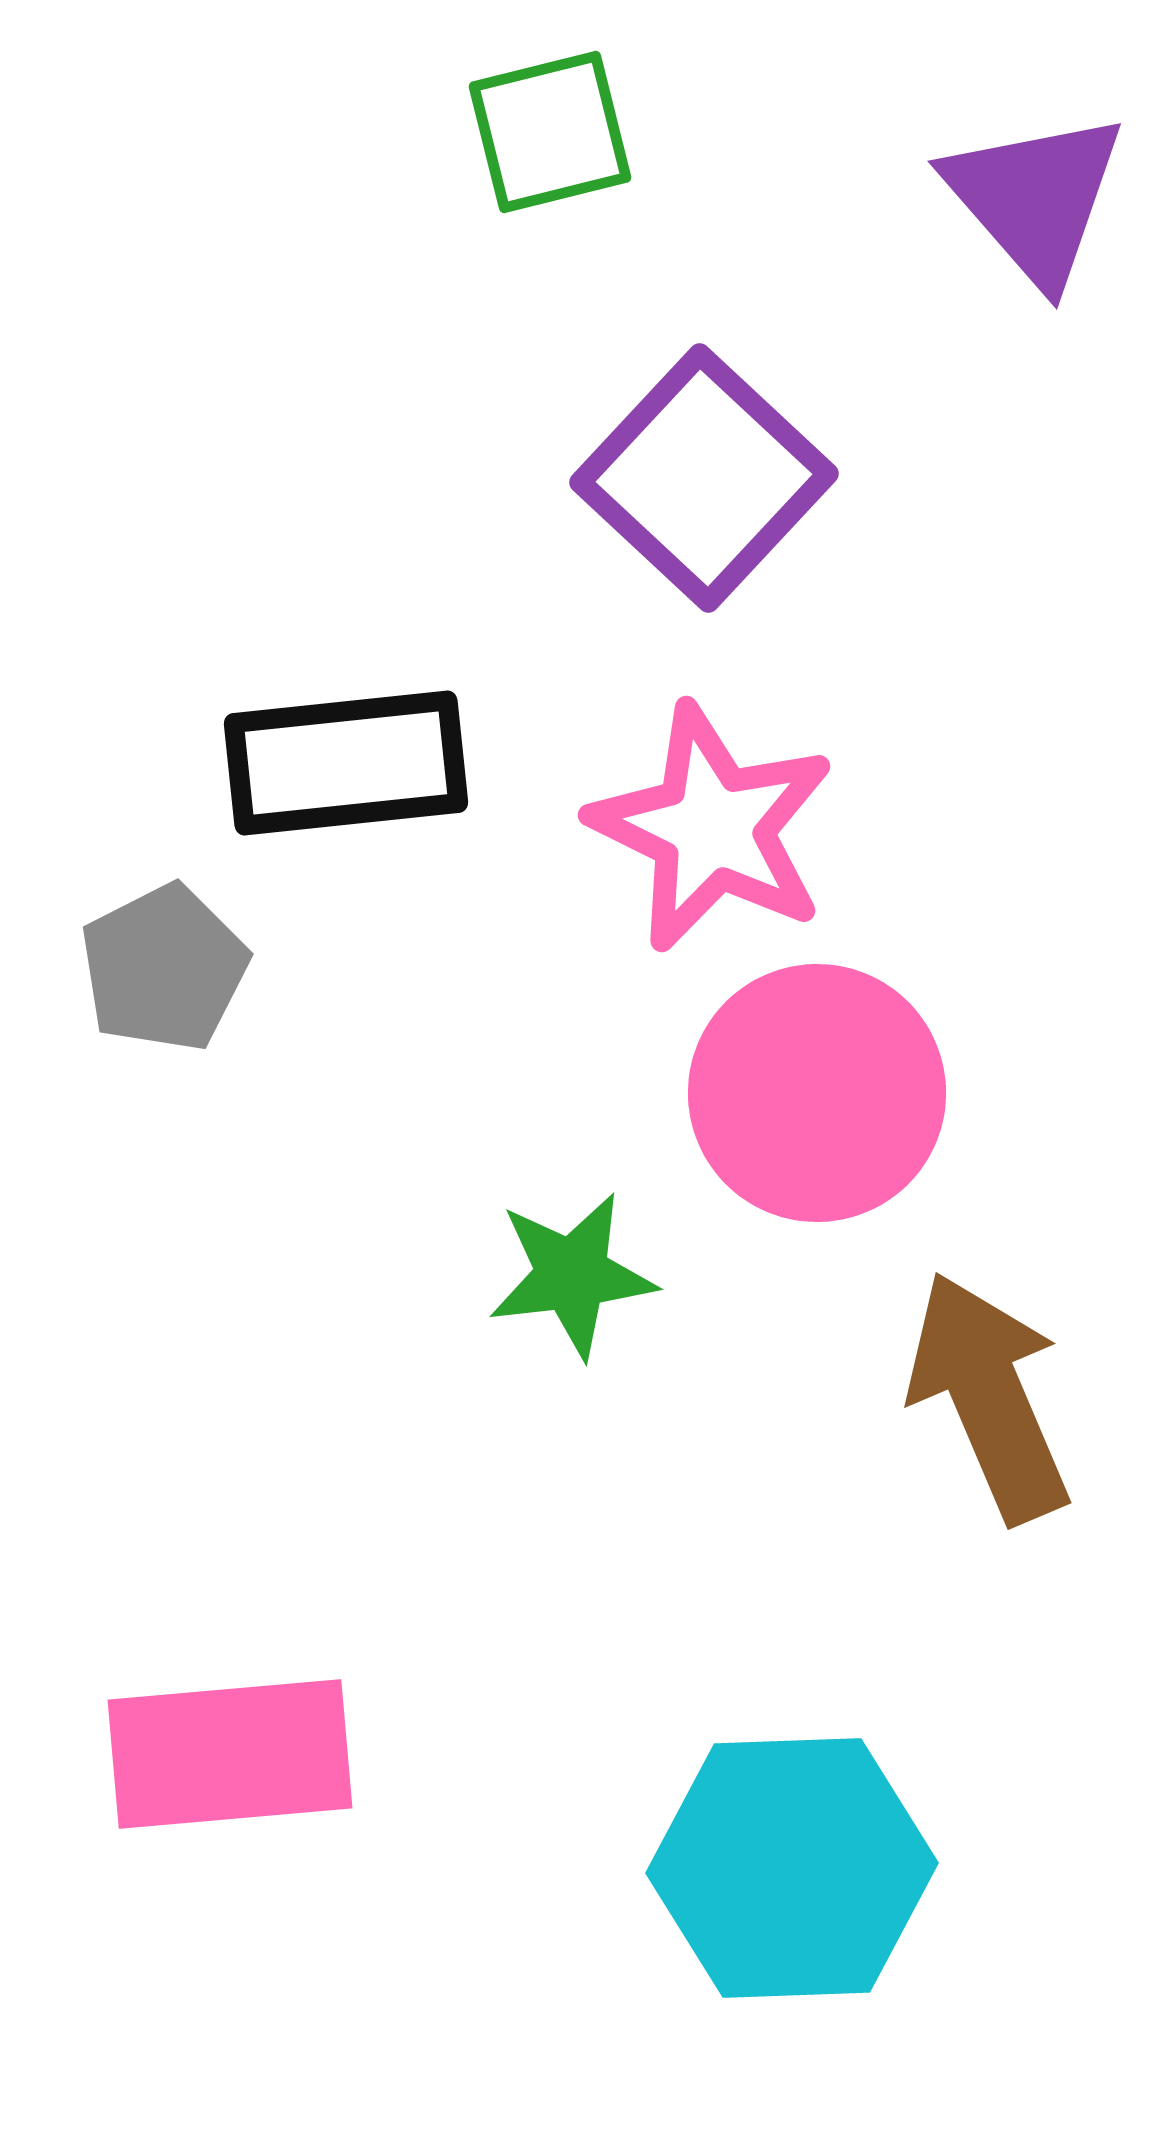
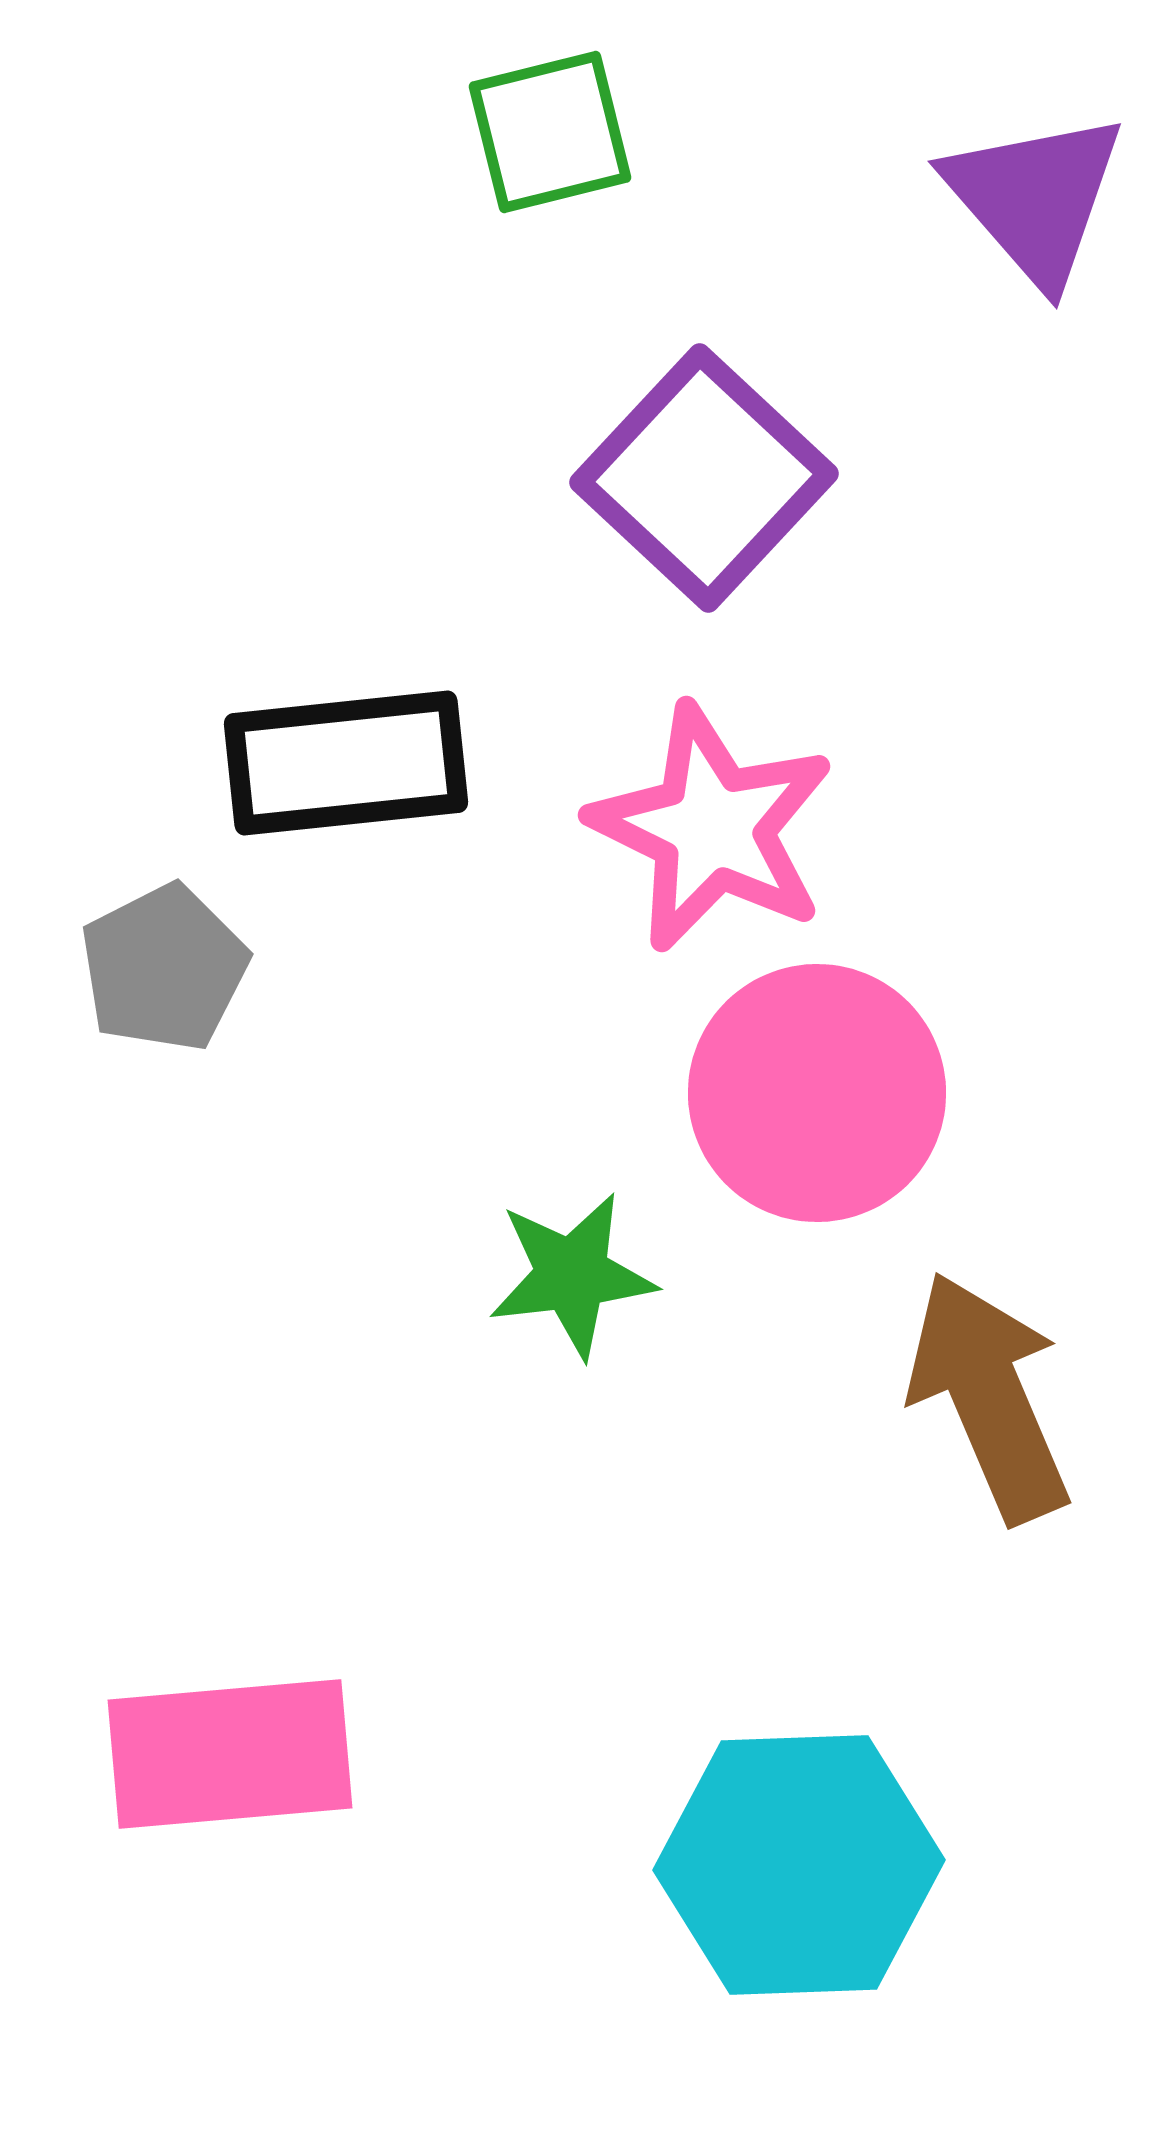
cyan hexagon: moved 7 px right, 3 px up
